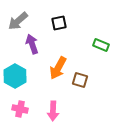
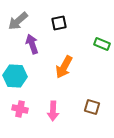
green rectangle: moved 1 px right, 1 px up
orange arrow: moved 6 px right, 1 px up
cyan hexagon: rotated 25 degrees counterclockwise
brown square: moved 12 px right, 27 px down
